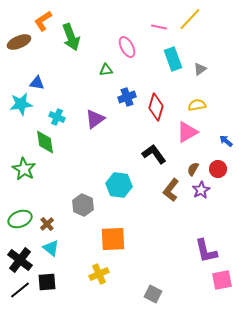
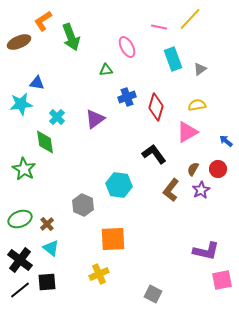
cyan cross: rotated 21 degrees clockwise
purple L-shape: rotated 64 degrees counterclockwise
